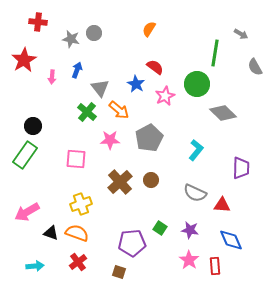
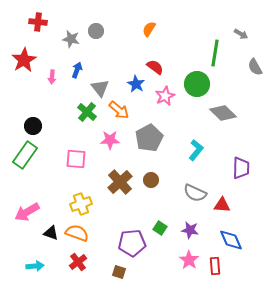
gray circle at (94, 33): moved 2 px right, 2 px up
